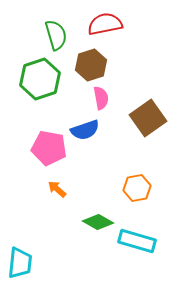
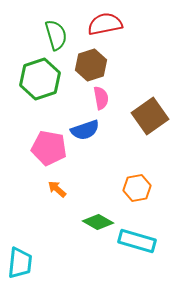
brown square: moved 2 px right, 2 px up
